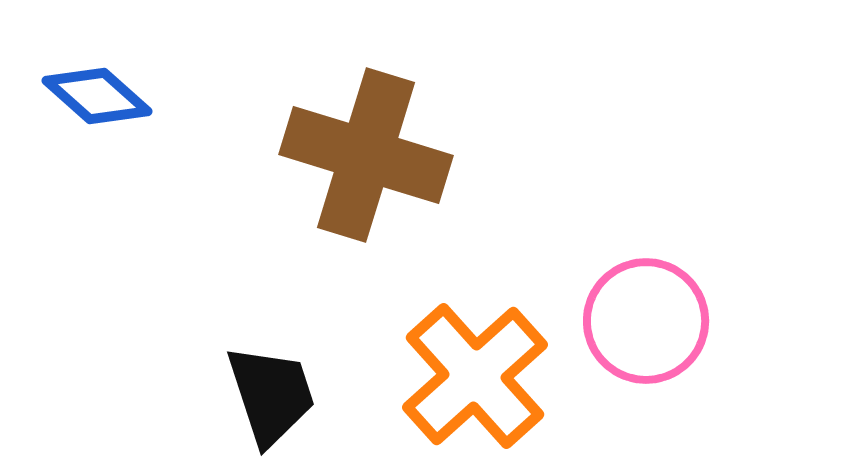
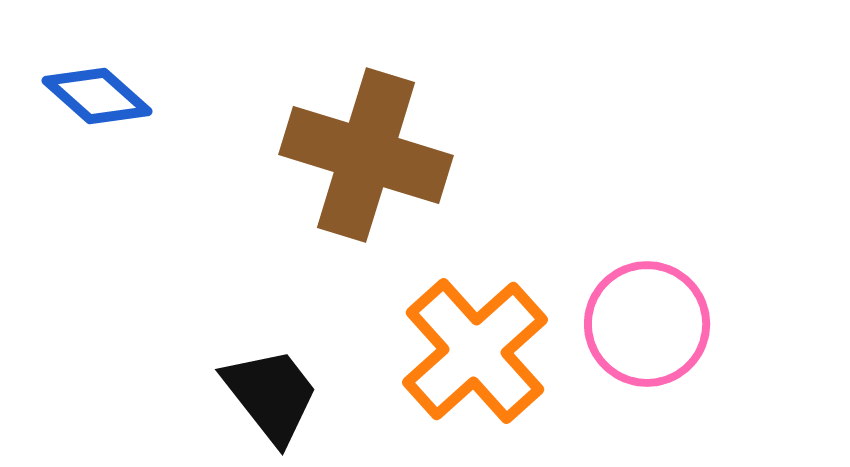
pink circle: moved 1 px right, 3 px down
orange cross: moved 25 px up
black trapezoid: rotated 20 degrees counterclockwise
